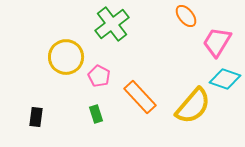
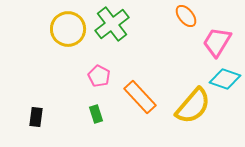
yellow circle: moved 2 px right, 28 px up
